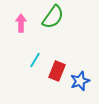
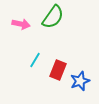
pink arrow: moved 1 px down; rotated 102 degrees clockwise
red rectangle: moved 1 px right, 1 px up
